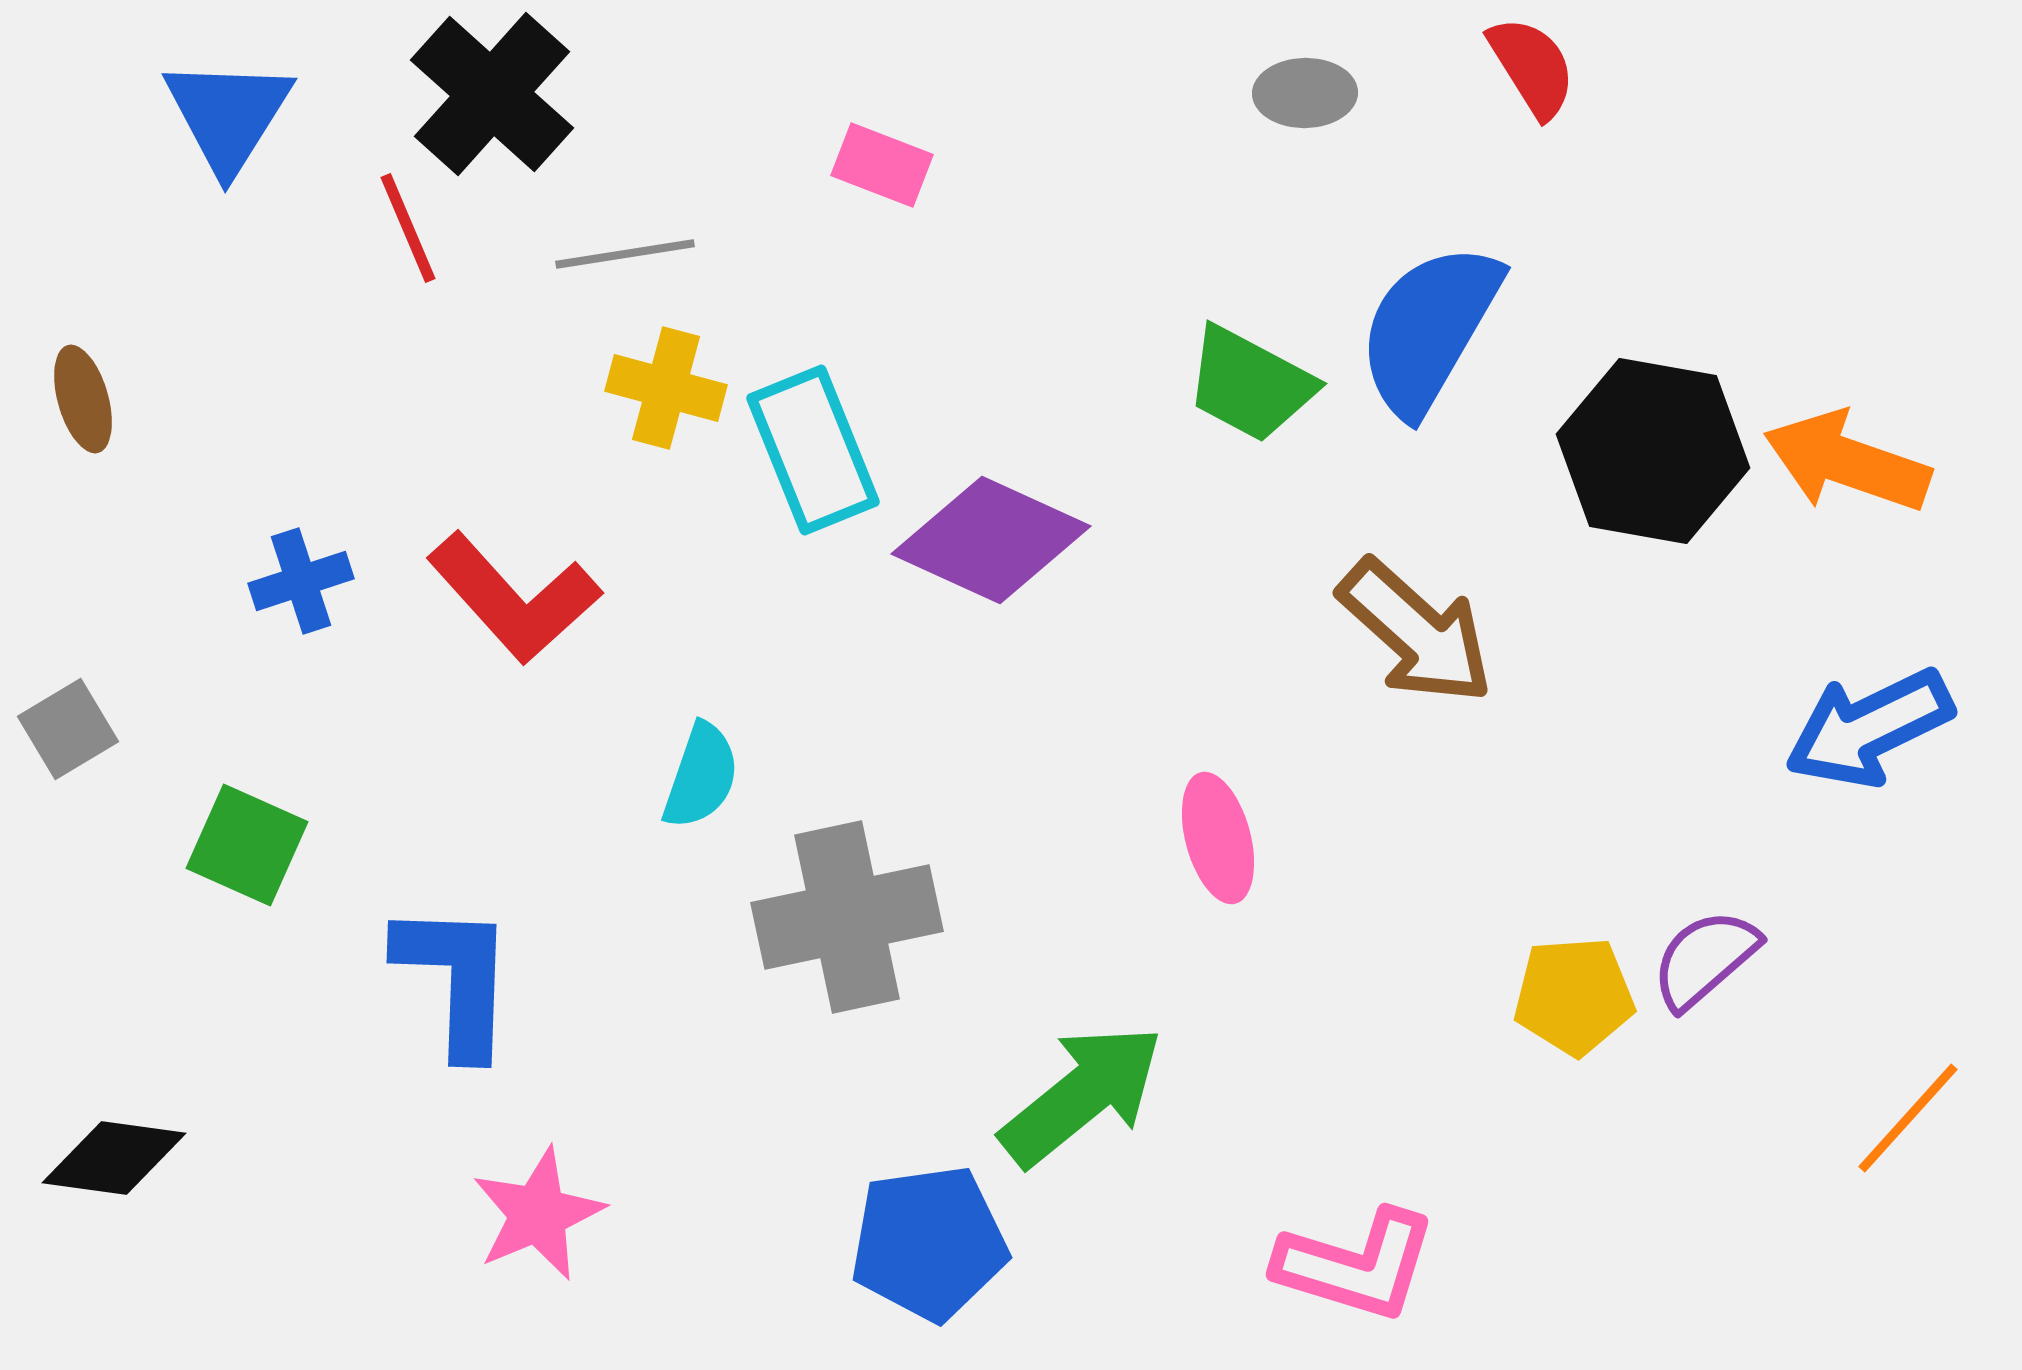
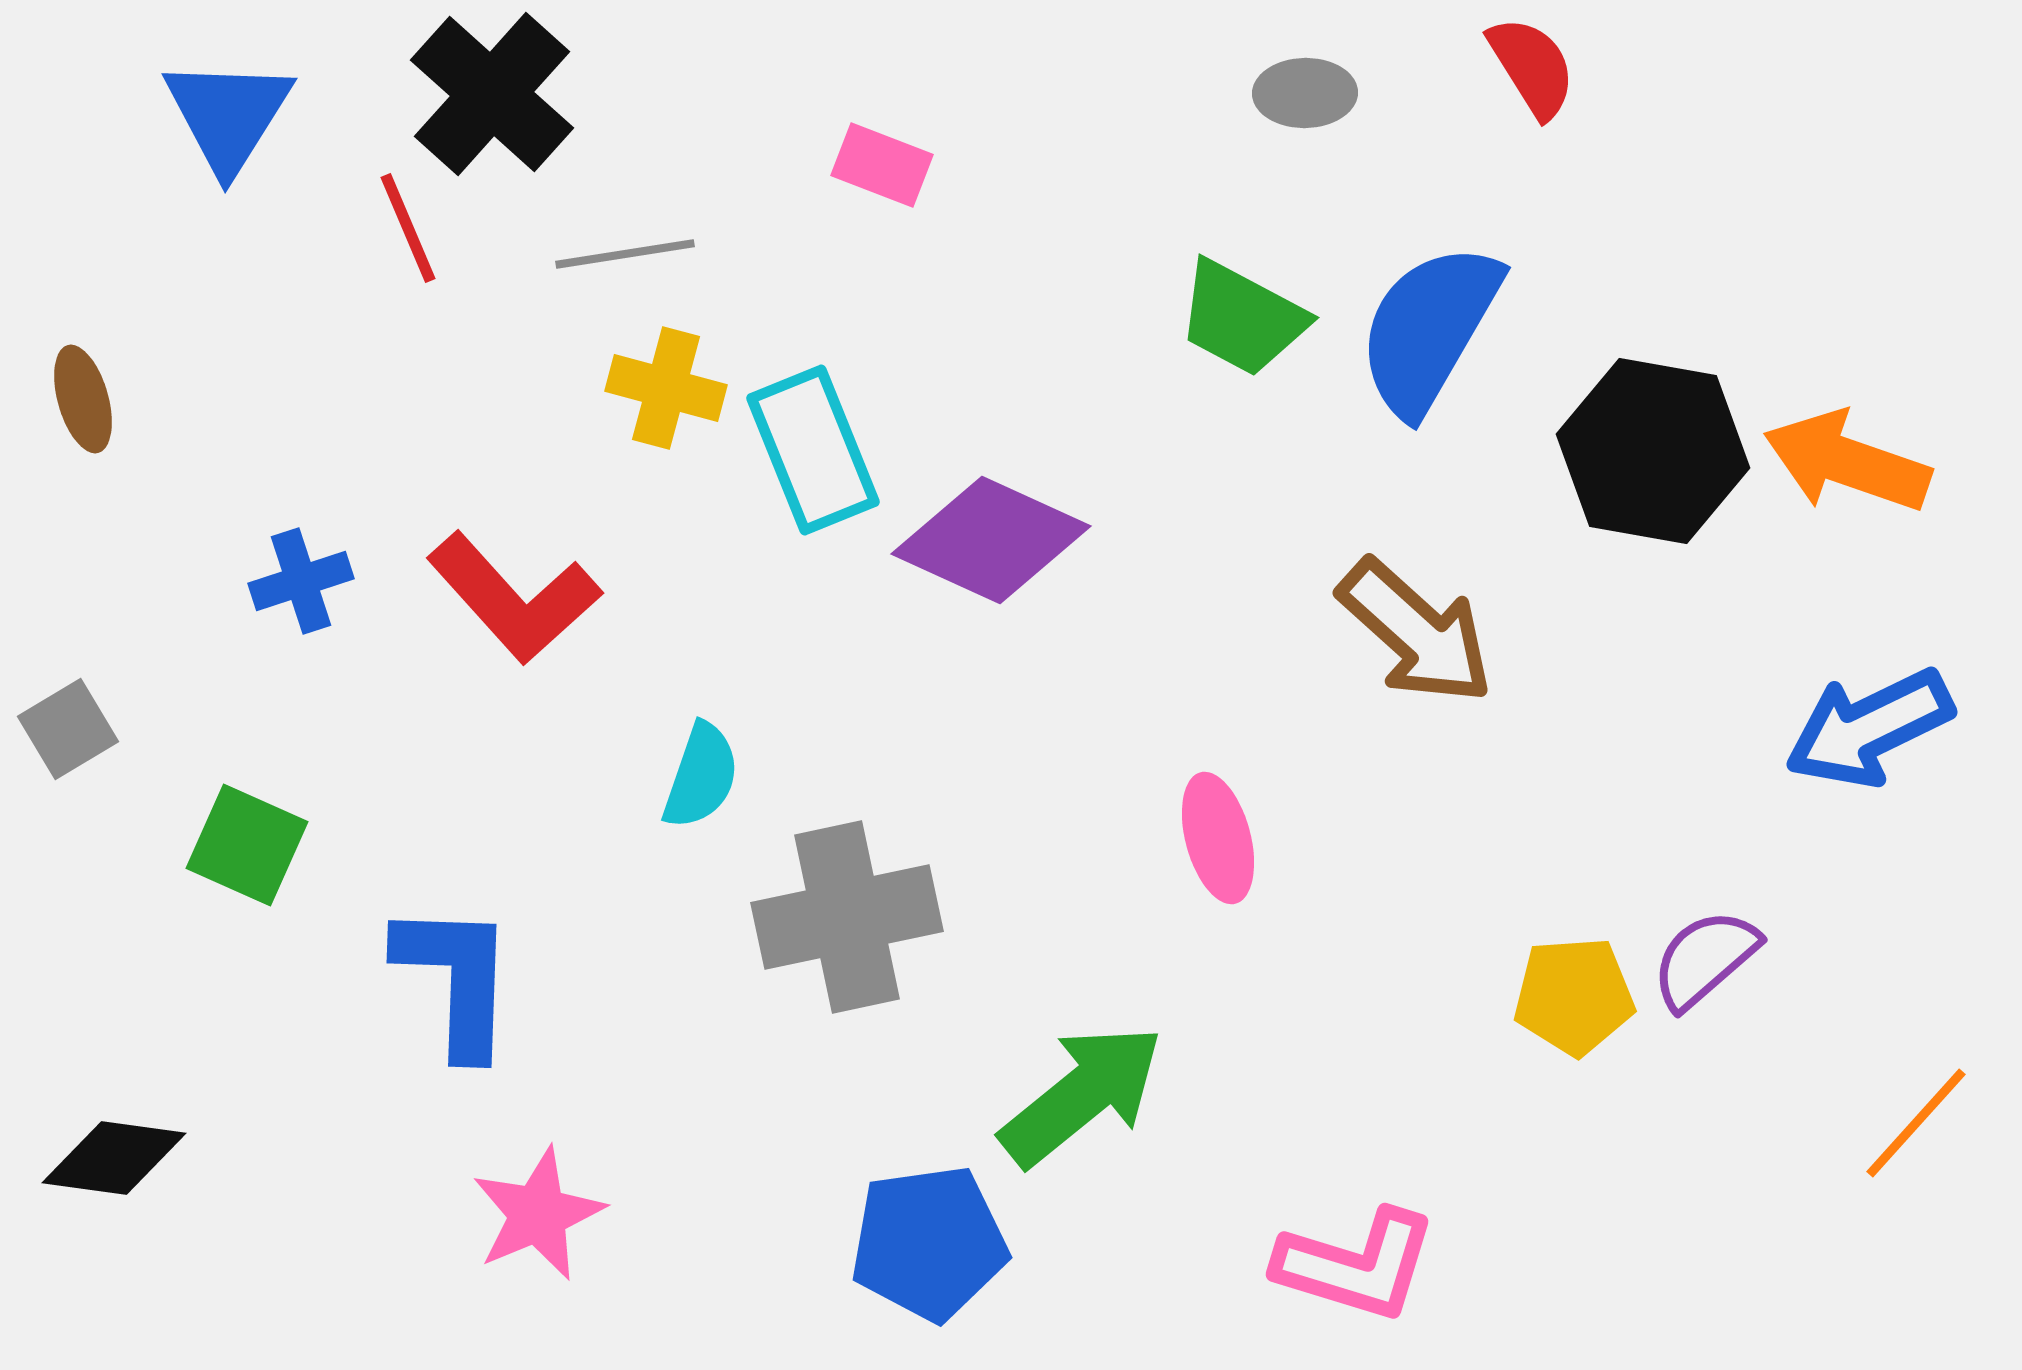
green trapezoid: moved 8 px left, 66 px up
orange line: moved 8 px right, 5 px down
